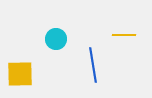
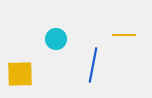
blue line: rotated 20 degrees clockwise
